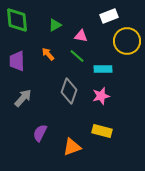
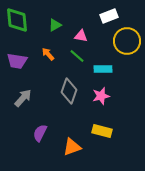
purple trapezoid: rotated 80 degrees counterclockwise
